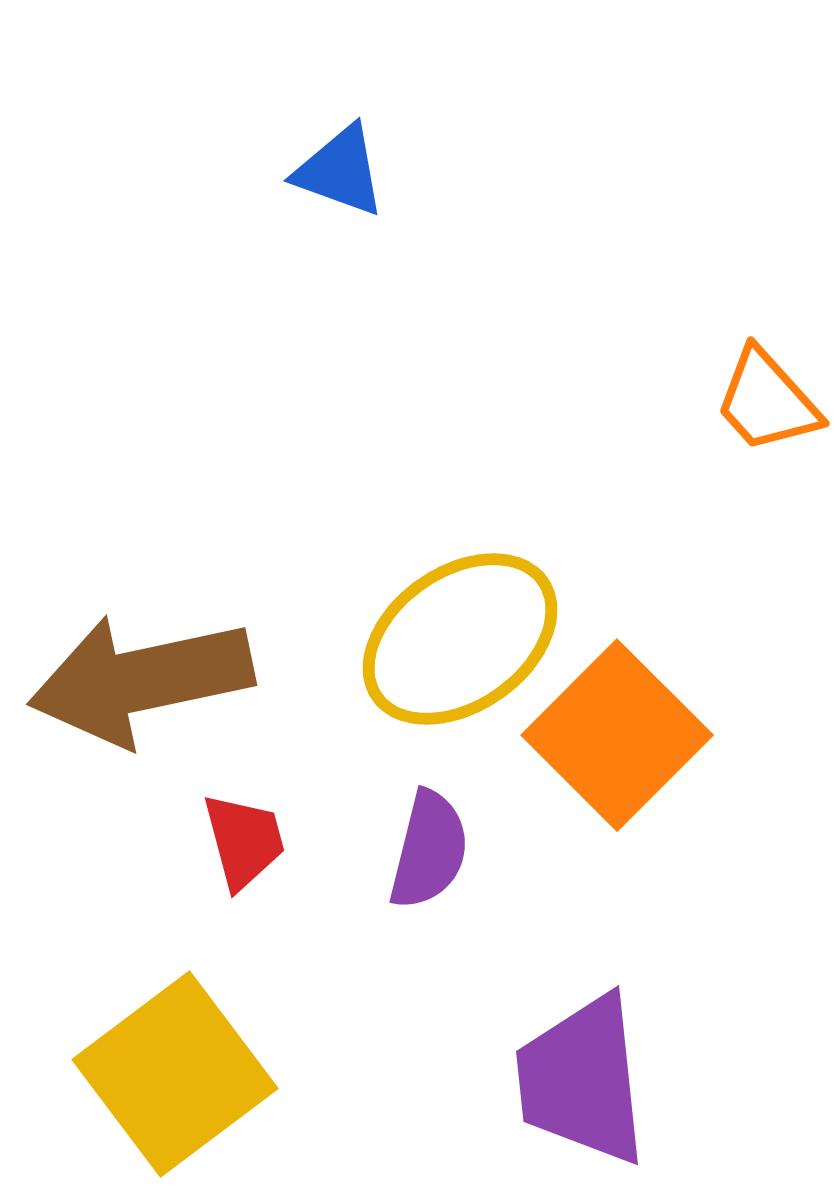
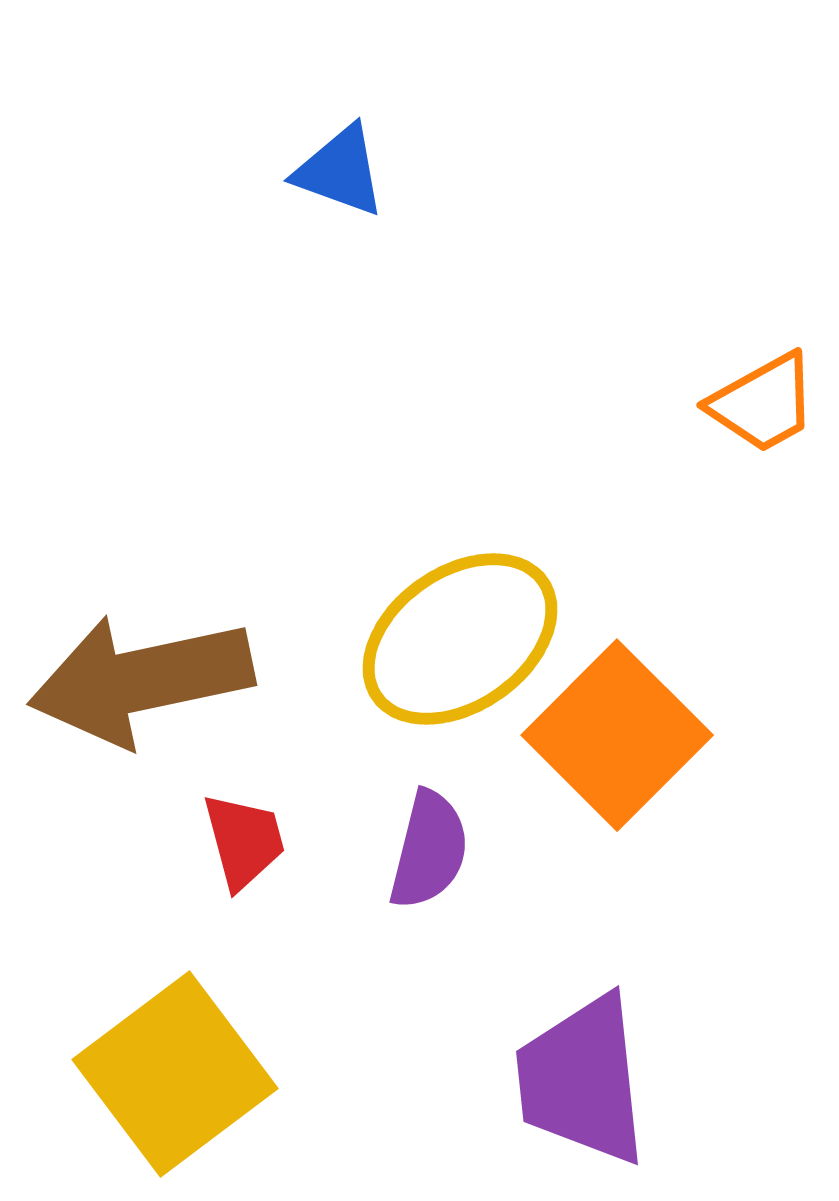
orange trapezoid: moved 4 px left, 2 px down; rotated 77 degrees counterclockwise
